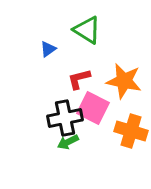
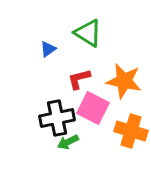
green triangle: moved 1 px right, 3 px down
black cross: moved 8 px left
